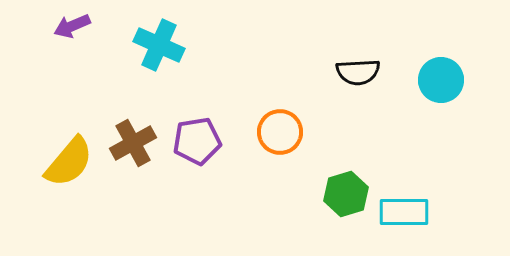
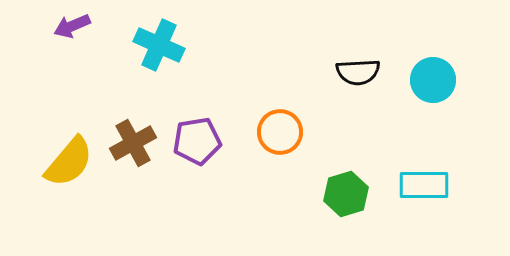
cyan circle: moved 8 px left
cyan rectangle: moved 20 px right, 27 px up
